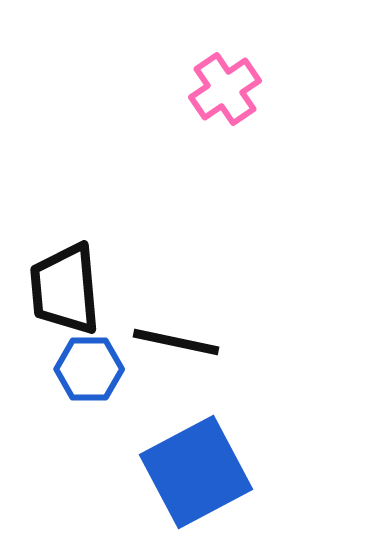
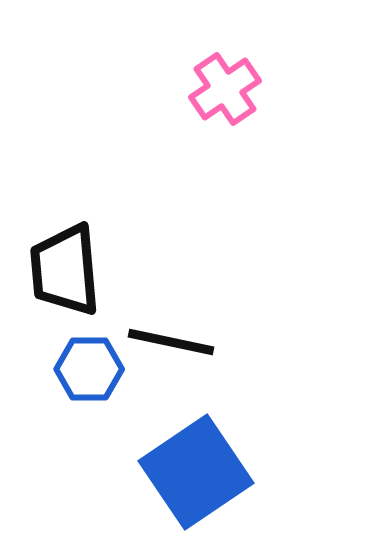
black trapezoid: moved 19 px up
black line: moved 5 px left
blue square: rotated 6 degrees counterclockwise
